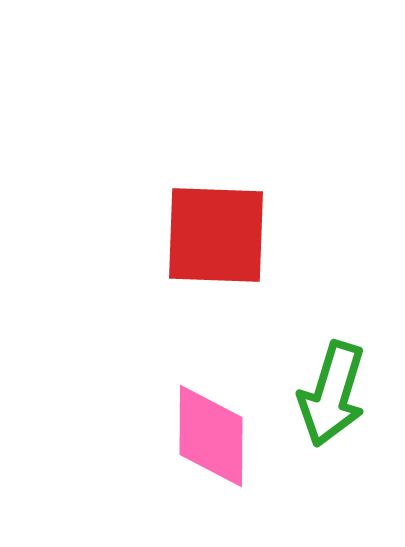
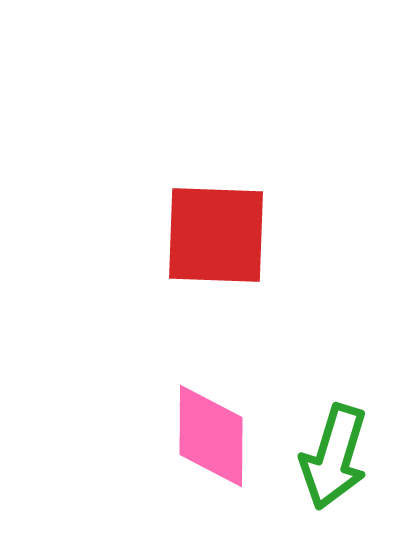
green arrow: moved 2 px right, 63 px down
